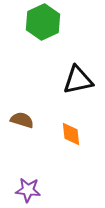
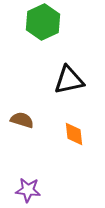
black triangle: moved 9 px left
orange diamond: moved 3 px right
